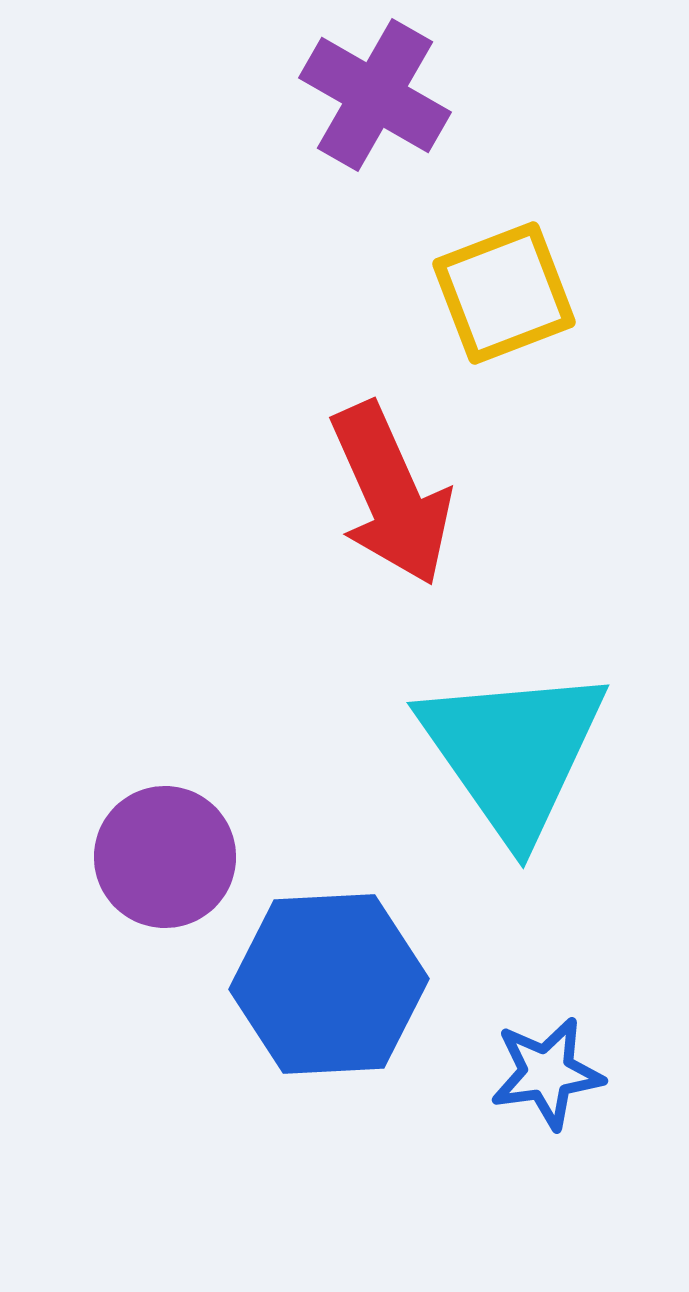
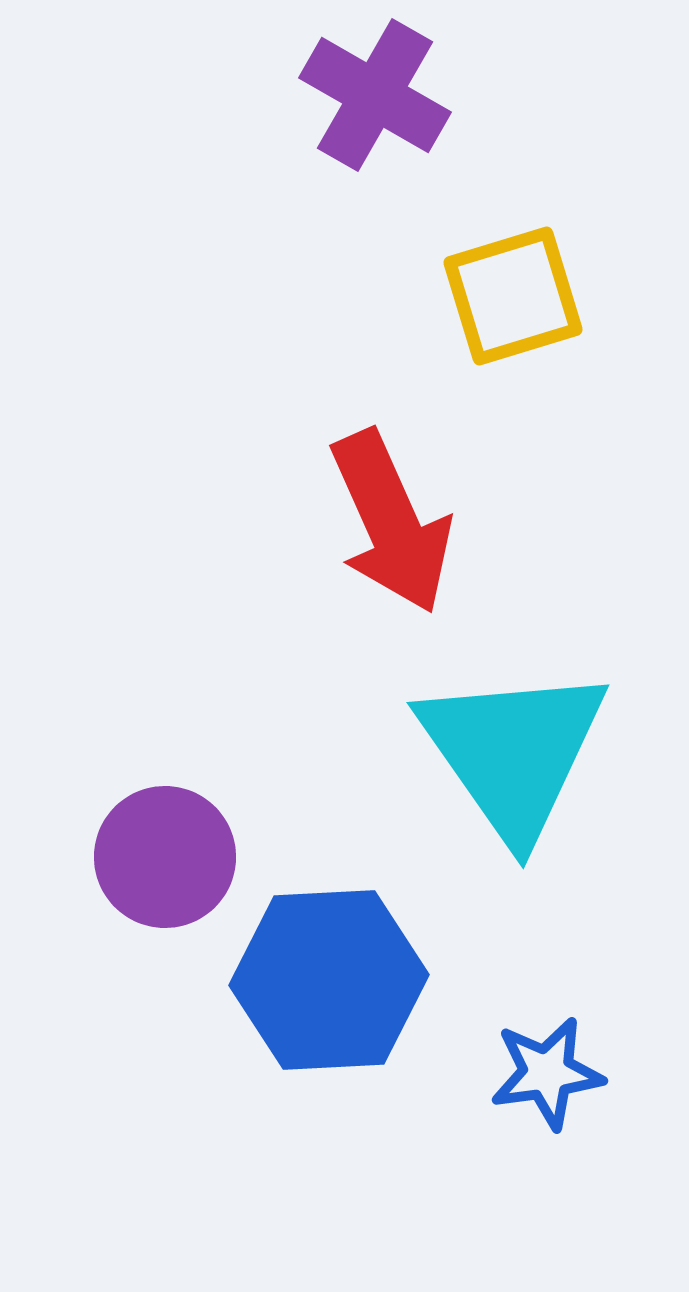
yellow square: moved 9 px right, 3 px down; rotated 4 degrees clockwise
red arrow: moved 28 px down
blue hexagon: moved 4 px up
